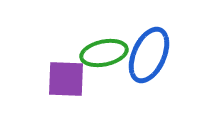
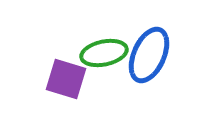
purple square: rotated 15 degrees clockwise
